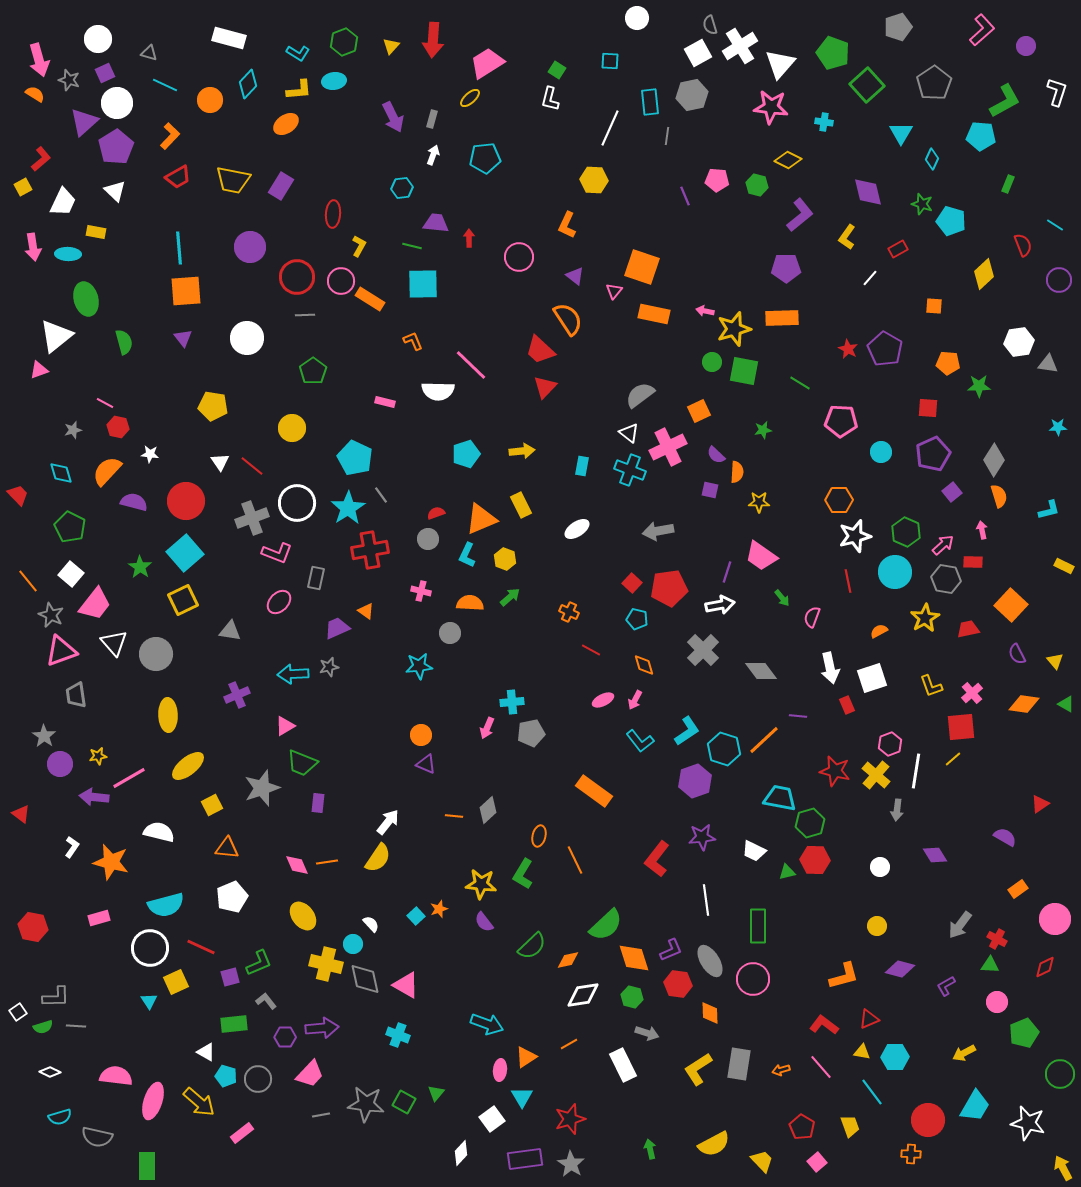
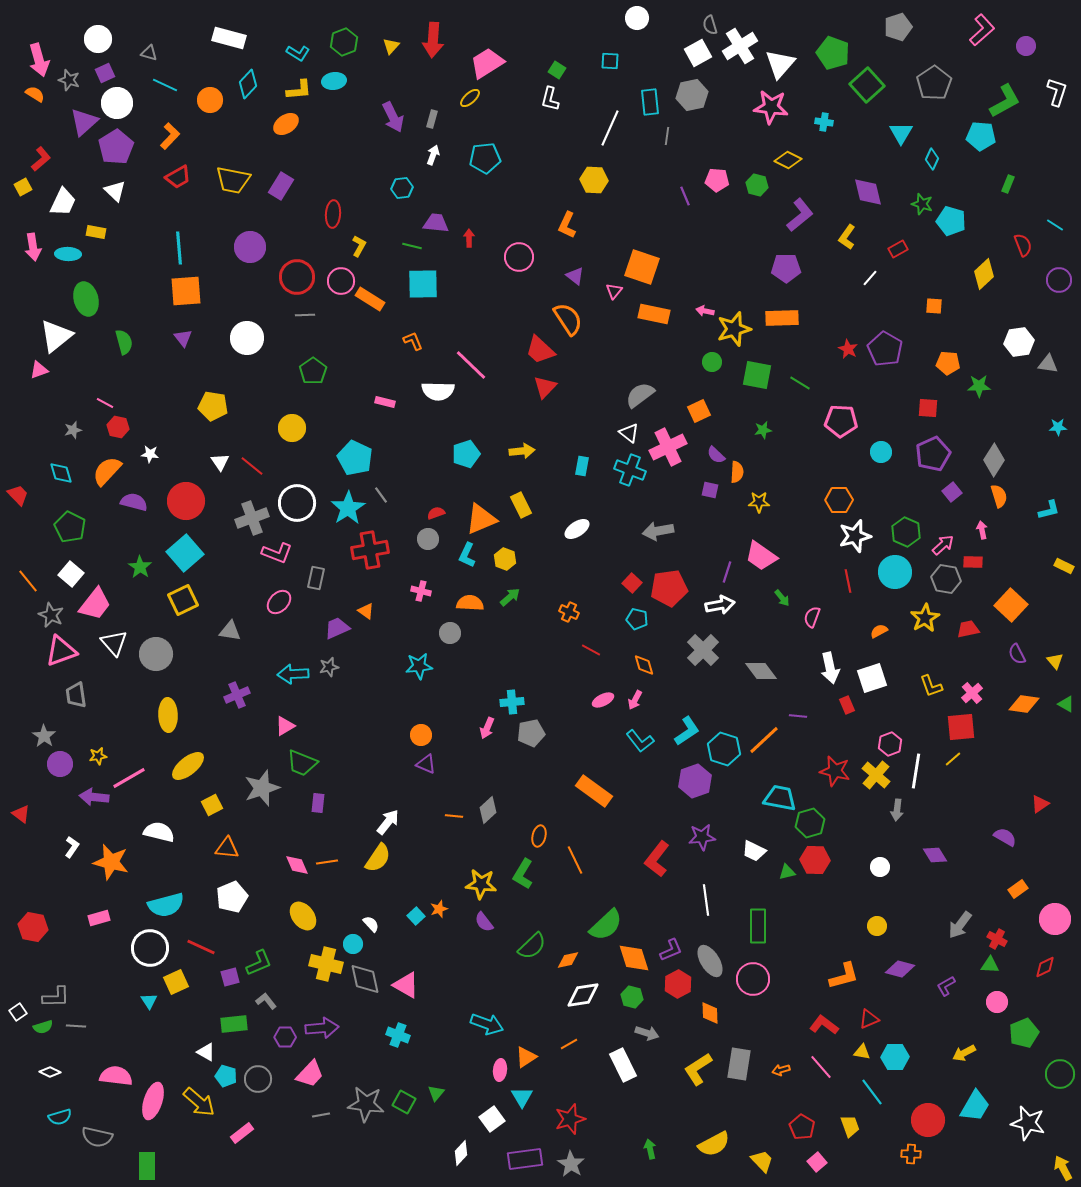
green square at (744, 371): moved 13 px right, 4 px down
red hexagon at (678, 984): rotated 24 degrees clockwise
